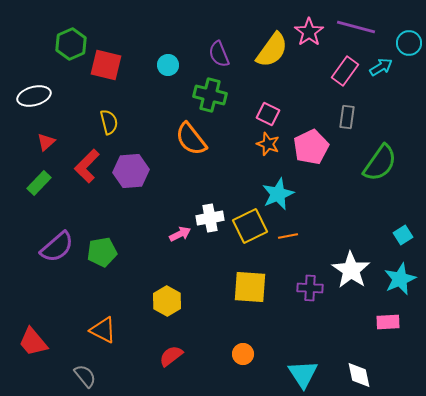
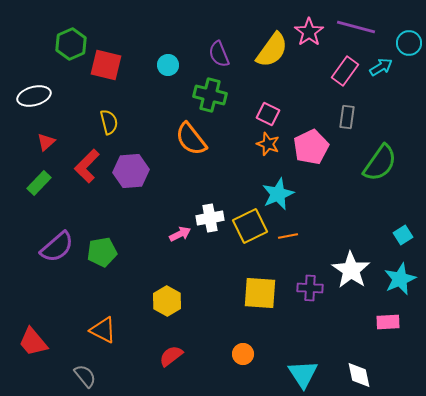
yellow square at (250, 287): moved 10 px right, 6 px down
